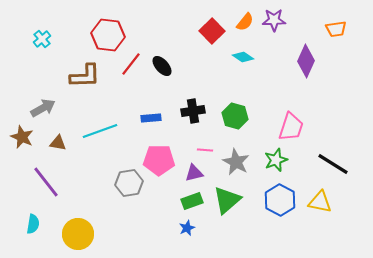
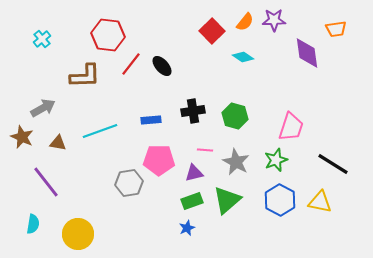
purple diamond: moved 1 px right, 8 px up; rotated 32 degrees counterclockwise
blue rectangle: moved 2 px down
